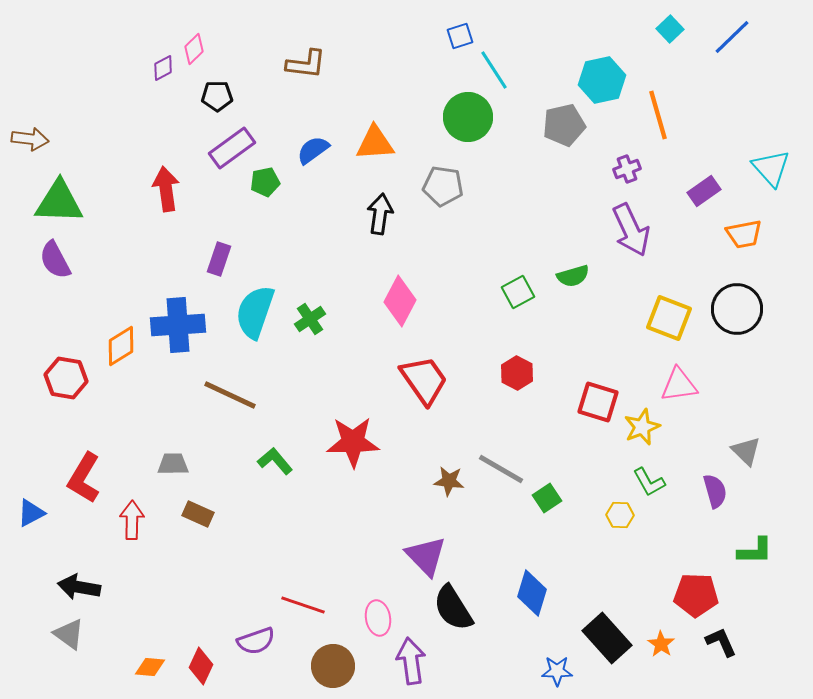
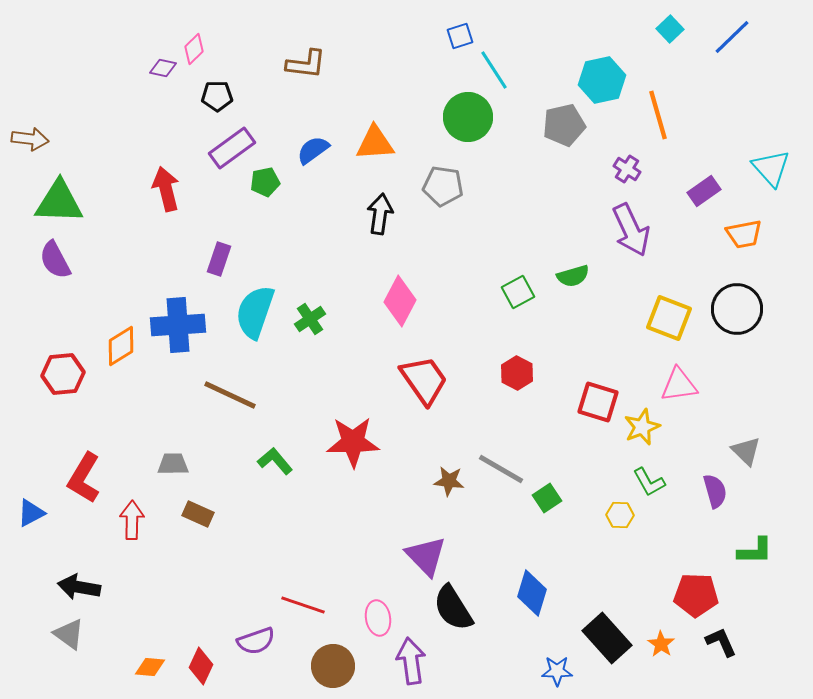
purple diamond at (163, 68): rotated 40 degrees clockwise
purple cross at (627, 169): rotated 36 degrees counterclockwise
red arrow at (166, 189): rotated 6 degrees counterclockwise
red hexagon at (66, 378): moved 3 px left, 4 px up; rotated 15 degrees counterclockwise
